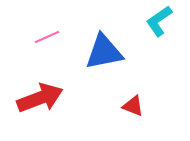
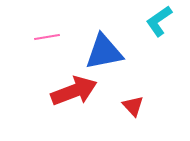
pink line: rotated 15 degrees clockwise
red arrow: moved 34 px right, 7 px up
red triangle: rotated 25 degrees clockwise
